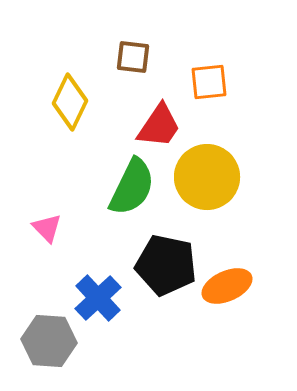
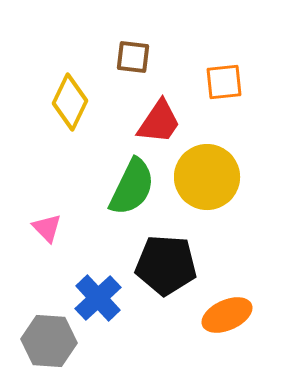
orange square: moved 15 px right
red trapezoid: moved 4 px up
black pentagon: rotated 8 degrees counterclockwise
orange ellipse: moved 29 px down
